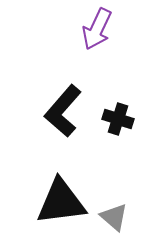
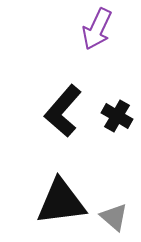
black cross: moved 1 px left, 3 px up; rotated 12 degrees clockwise
